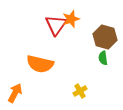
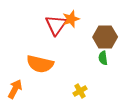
brown hexagon: rotated 15 degrees counterclockwise
orange arrow: moved 4 px up
